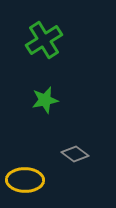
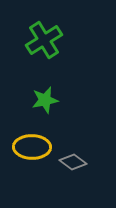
gray diamond: moved 2 px left, 8 px down
yellow ellipse: moved 7 px right, 33 px up
